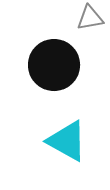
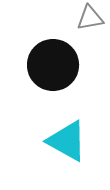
black circle: moved 1 px left
